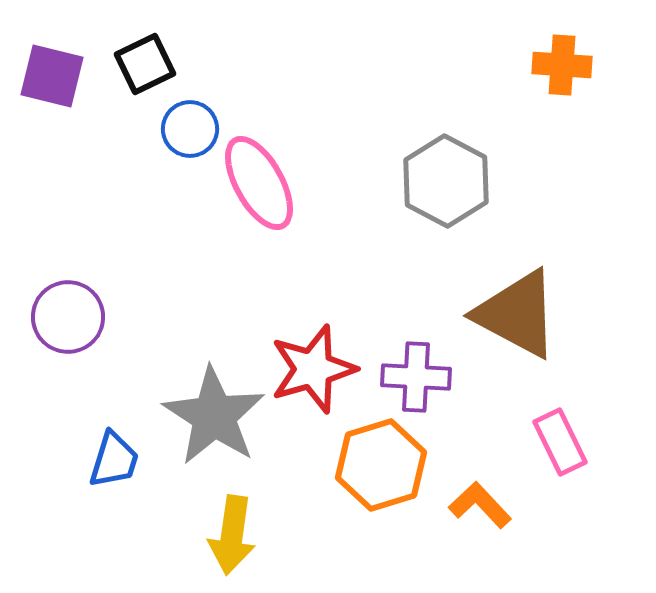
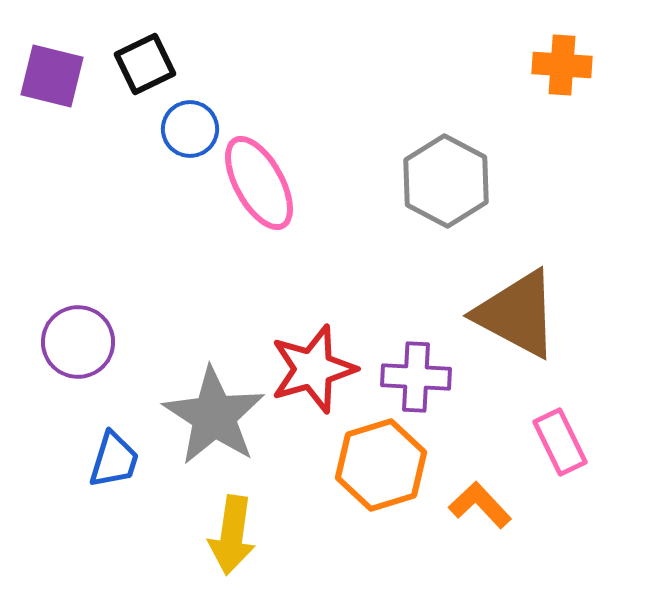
purple circle: moved 10 px right, 25 px down
